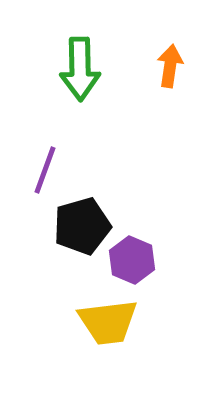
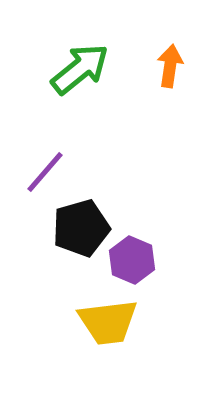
green arrow: rotated 128 degrees counterclockwise
purple line: moved 2 px down; rotated 21 degrees clockwise
black pentagon: moved 1 px left, 2 px down
